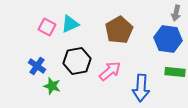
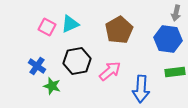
green rectangle: rotated 12 degrees counterclockwise
blue arrow: moved 1 px down
